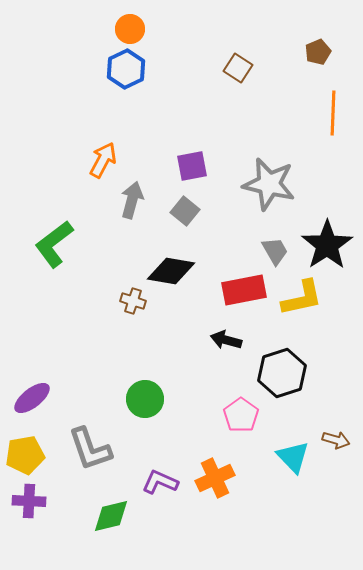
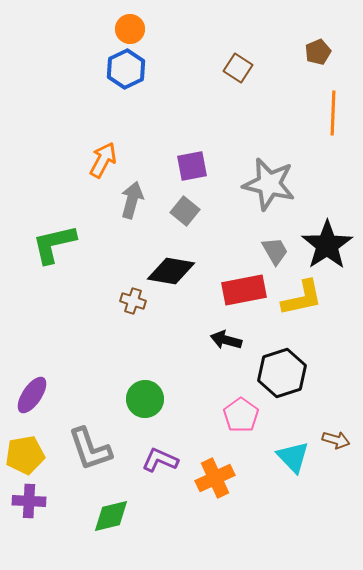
green L-shape: rotated 24 degrees clockwise
purple ellipse: moved 3 px up; rotated 18 degrees counterclockwise
purple L-shape: moved 22 px up
